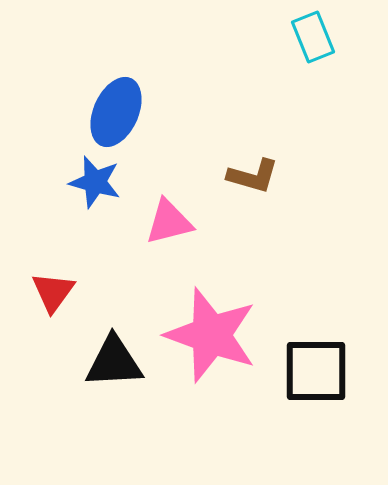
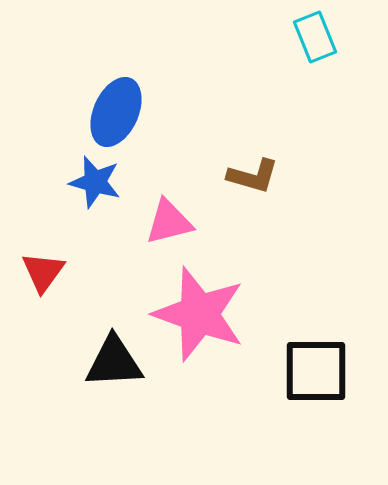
cyan rectangle: moved 2 px right
red triangle: moved 10 px left, 20 px up
pink star: moved 12 px left, 21 px up
